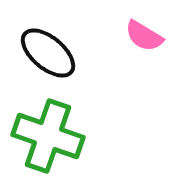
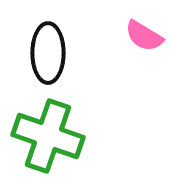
black ellipse: rotated 50 degrees clockwise
